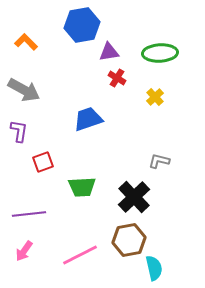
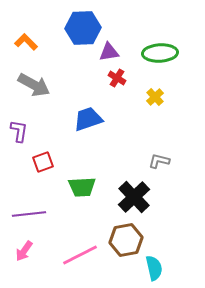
blue hexagon: moved 1 px right, 3 px down; rotated 8 degrees clockwise
gray arrow: moved 10 px right, 5 px up
brown hexagon: moved 3 px left
